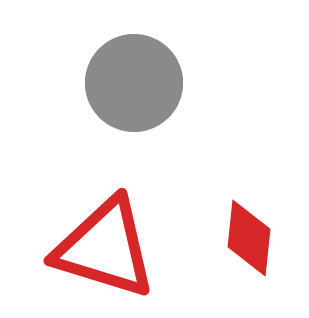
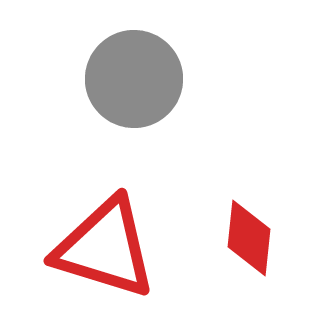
gray circle: moved 4 px up
